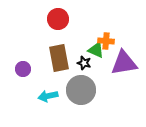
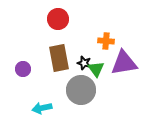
green triangle: moved 19 px down; rotated 30 degrees clockwise
cyan arrow: moved 6 px left, 12 px down
